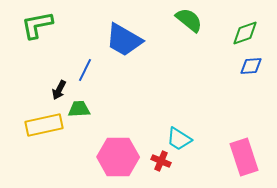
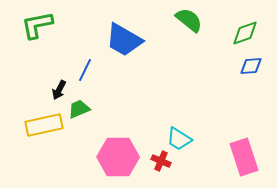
green trapezoid: rotated 20 degrees counterclockwise
